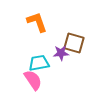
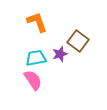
brown square: moved 4 px right, 2 px up; rotated 20 degrees clockwise
purple star: moved 1 px left, 1 px down; rotated 14 degrees counterclockwise
cyan trapezoid: moved 3 px left, 5 px up
